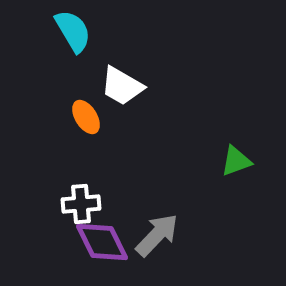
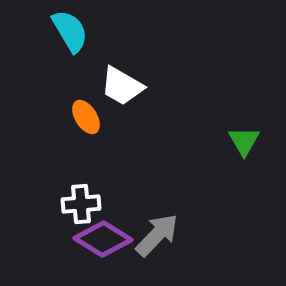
cyan semicircle: moved 3 px left
green triangle: moved 8 px right, 20 px up; rotated 40 degrees counterclockwise
purple diamond: moved 1 px right, 3 px up; rotated 32 degrees counterclockwise
